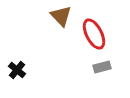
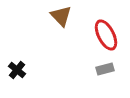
red ellipse: moved 12 px right, 1 px down
gray rectangle: moved 3 px right, 2 px down
